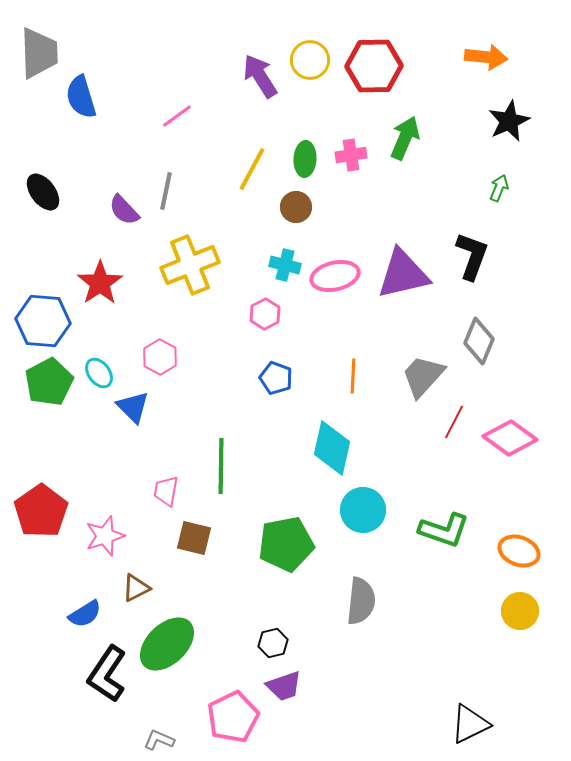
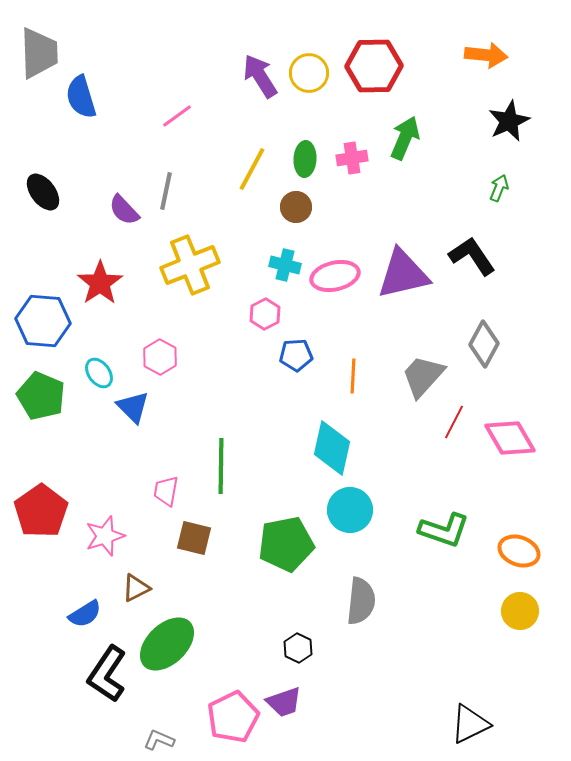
orange arrow at (486, 57): moved 2 px up
yellow circle at (310, 60): moved 1 px left, 13 px down
pink cross at (351, 155): moved 1 px right, 3 px down
black L-shape at (472, 256): rotated 54 degrees counterclockwise
gray diamond at (479, 341): moved 5 px right, 3 px down; rotated 6 degrees clockwise
blue pentagon at (276, 378): moved 20 px right, 23 px up; rotated 24 degrees counterclockwise
green pentagon at (49, 382): moved 8 px left, 14 px down; rotated 21 degrees counterclockwise
pink diamond at (510, 438): rotated 24 degrees clockwise
cyan circle at (363, 510): moved 13 px left
black hexagon at (273, 643): moved 25 px right, 5 px down; rotated 20 degrees counterclockwise
purple trapezoid at (284, 686): moved 16 px down
